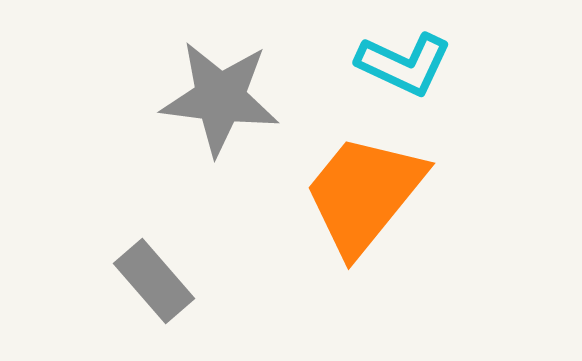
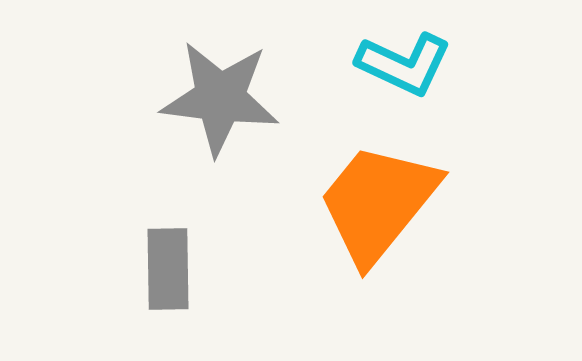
orange trapezoid: moved 14 px right, 9 px down
gray rectangle: moved 14 px right, 12 px up; rotated 40 degrees clockwise
